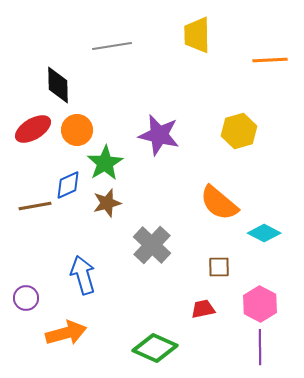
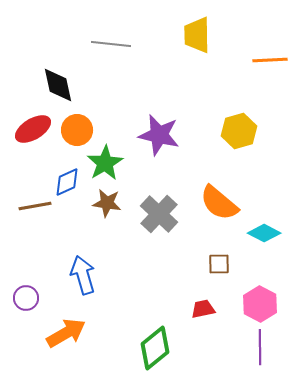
gray line: moved 1 px left, 2 px up; rotated 15 degrees clockwise
black diamond: rotated 12 degrees counterclockwise
blue diamond: moved 1 px left, 3 px up
brown star: rotated 24 degrees clockwise
gray cross: moved 7 px right, 31 px up
brown square: moved 3 px up
orange arrow: rotated 15 degrees counterclockwise
green diamond: rotated 63 degrees counterclockwise
